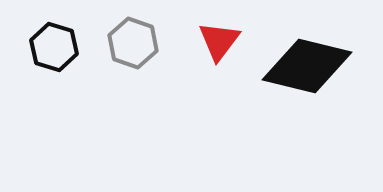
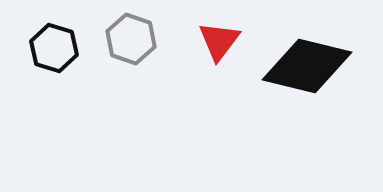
gray hexagon: moved 2 px left, 4 px up
black hexagon: moved 1 px down
